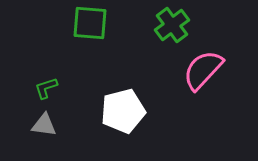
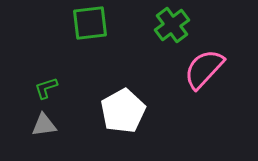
green square: rotated 12 degrees counterclockwise
pink semicircle: moved 1 px right, 1 px up
white pentagon: rotated 15 degrees counterclockwise
gray triangle: rotated 16 degrees counterclockwise
